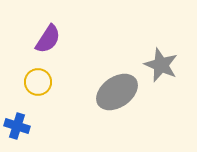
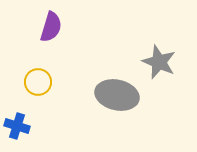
purple semicircle: moved 3 px right, 12 px up; rotated 16 degrees counterclockwise
gray star: moved 2 px left, 3 px up
gray ellipse: moved 3 px down; rotated 48 degrees clockwise
